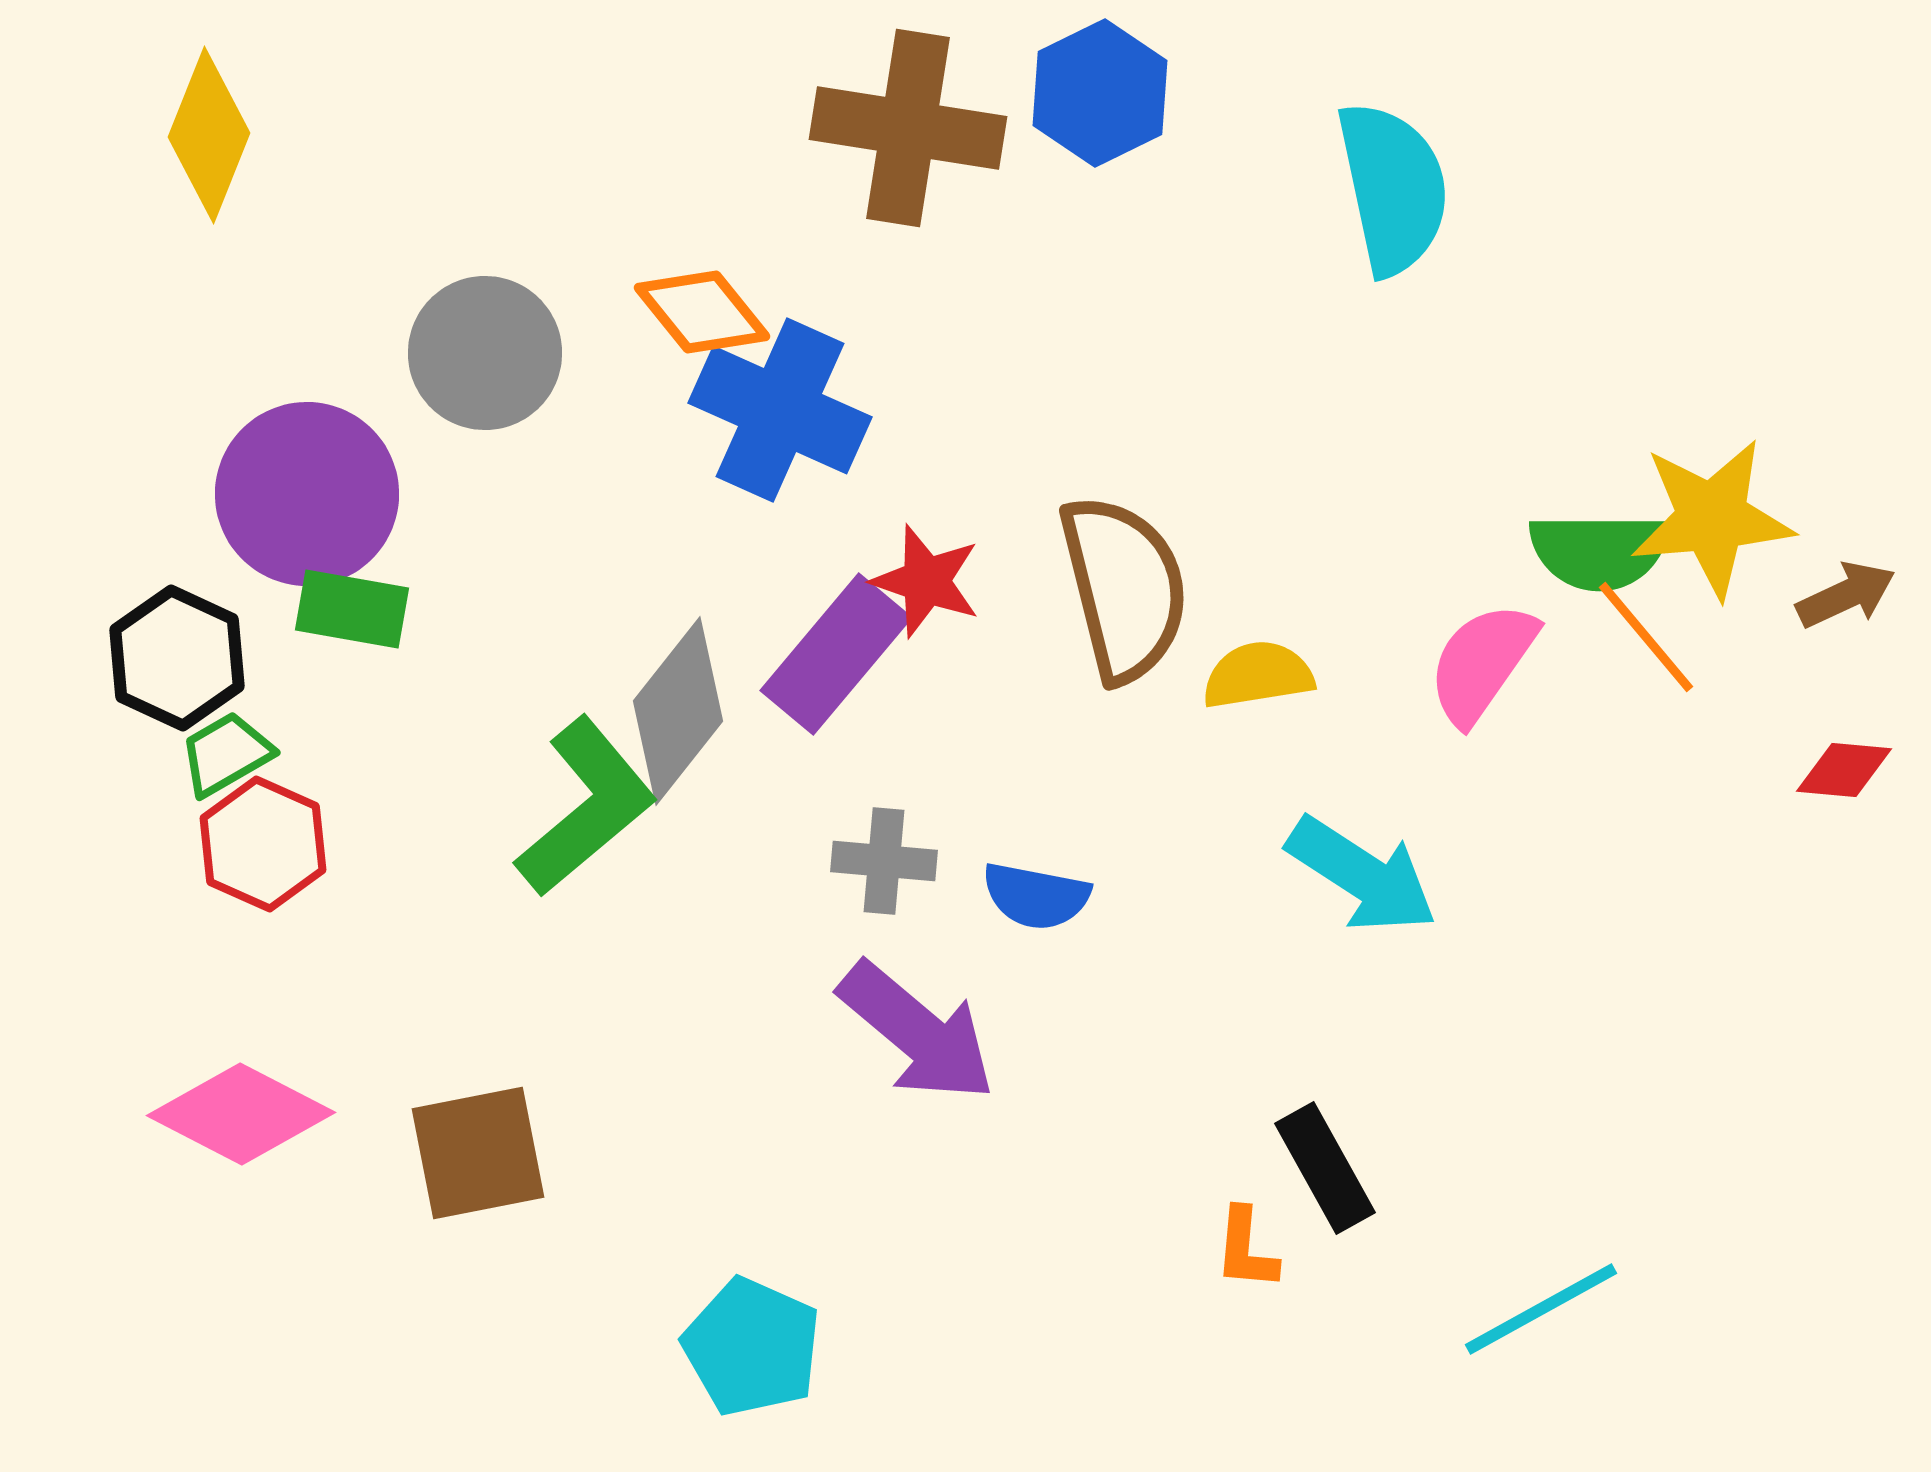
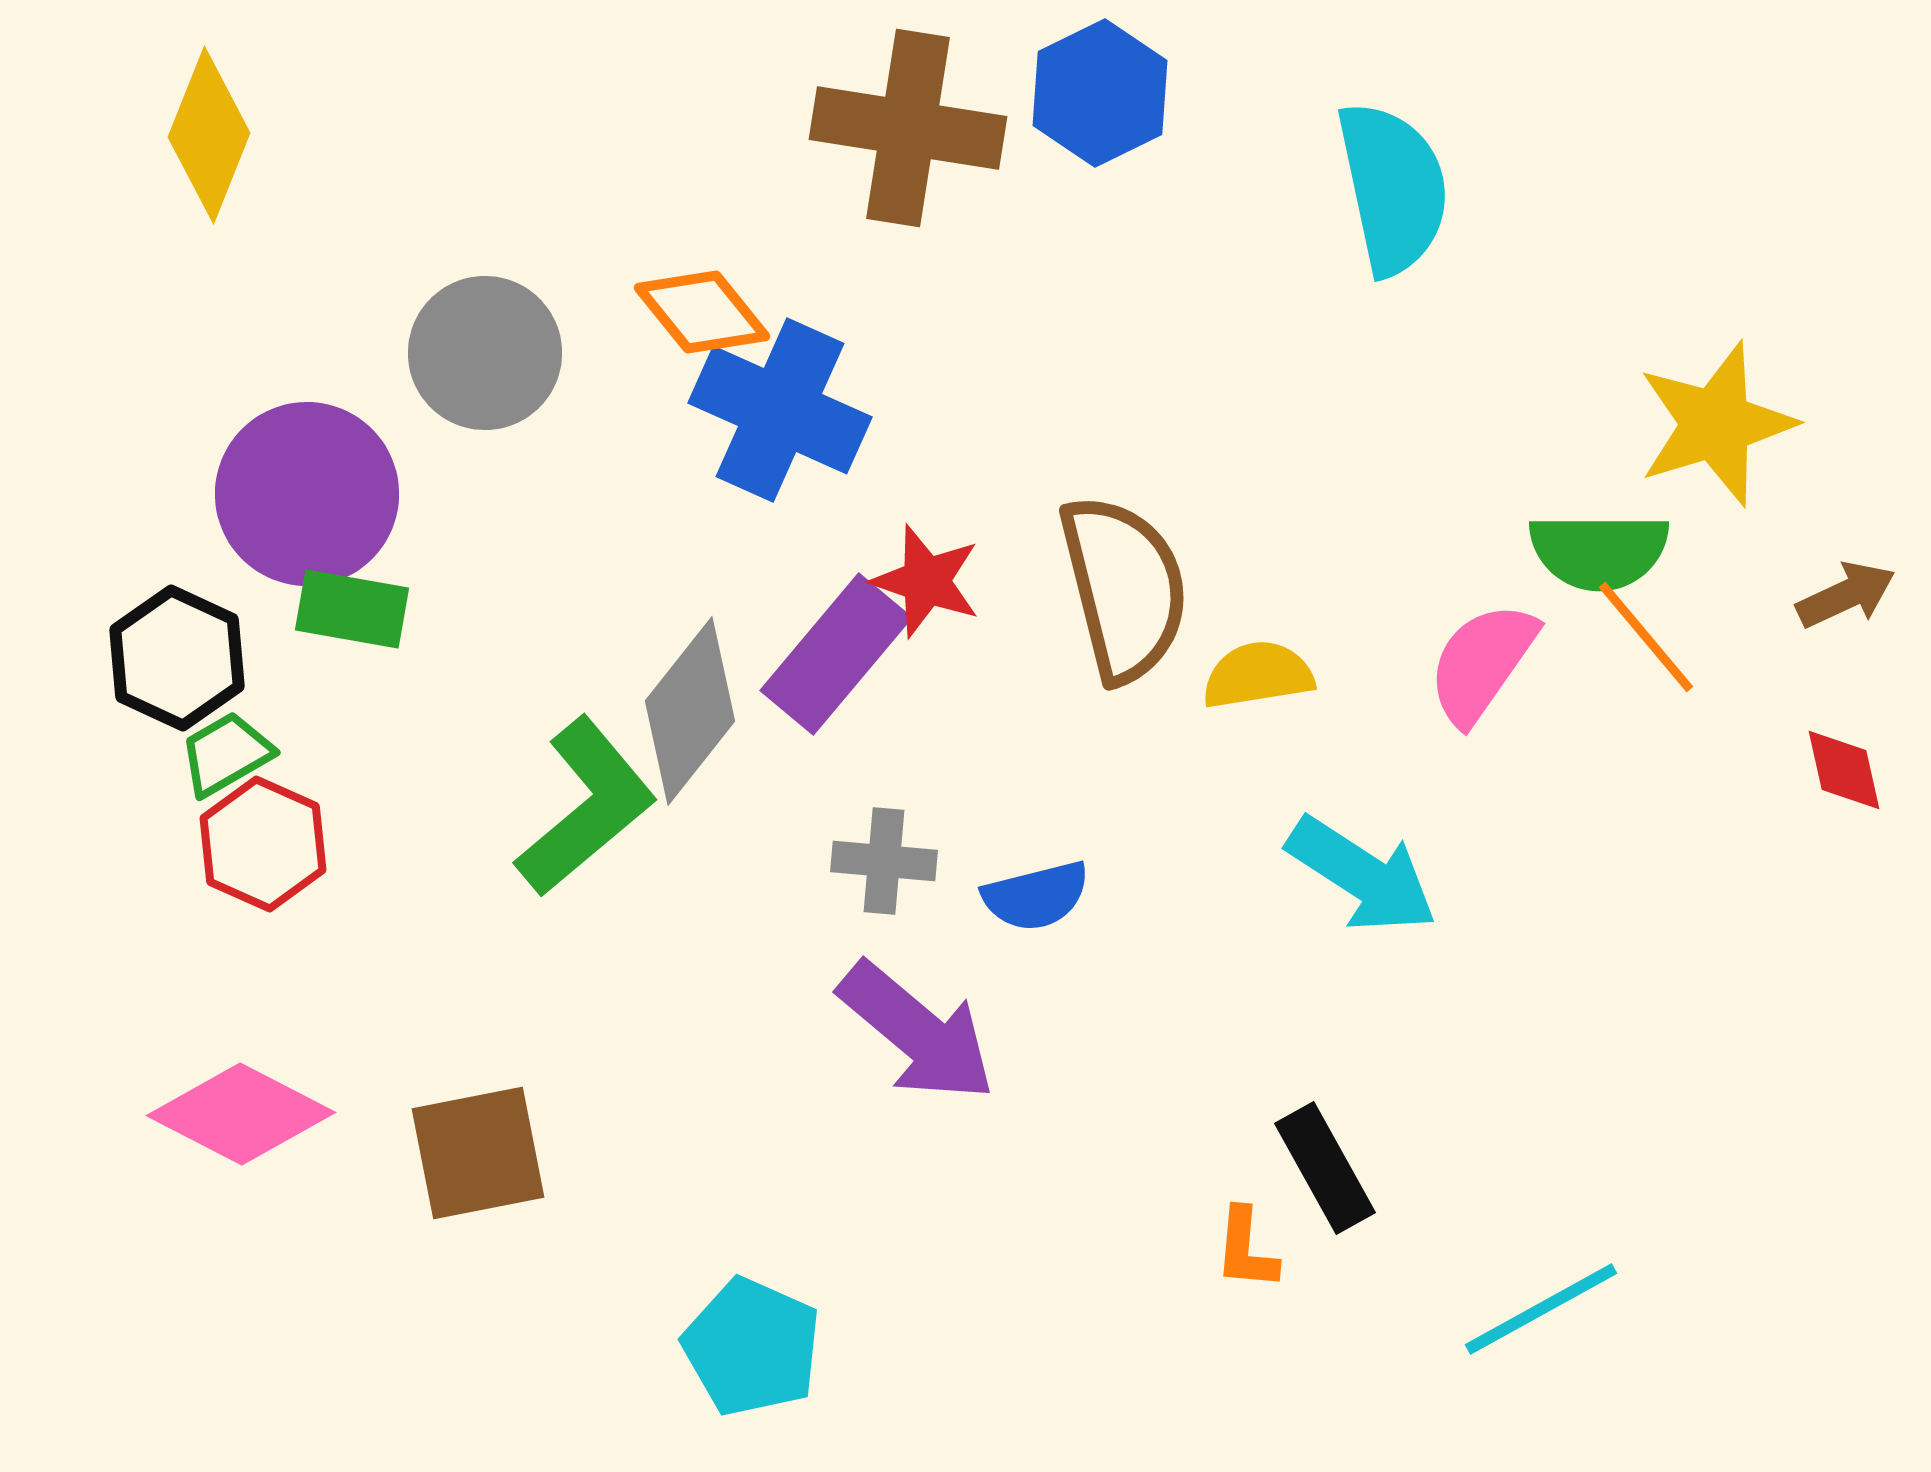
yellow star: moved 4 px right, 94 px up; rotated 12 degrees counterclockwise
gray diamond: moved 12 px right
red diamond: rotated 72 degrees clockwise
blue semicircle: rotated 25 degrees counterclockwise
